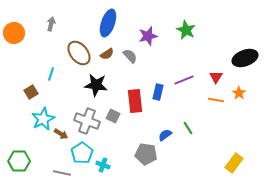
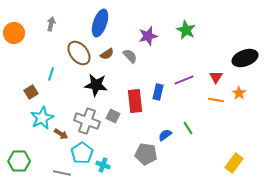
blue ellipse: moved 8 px left
cyan star: moved 1 px left, 1 px up
